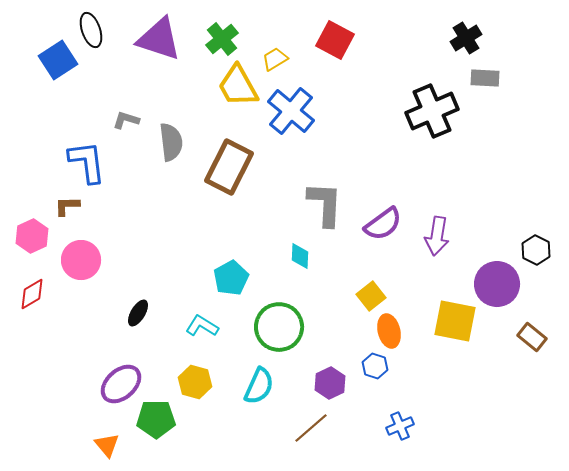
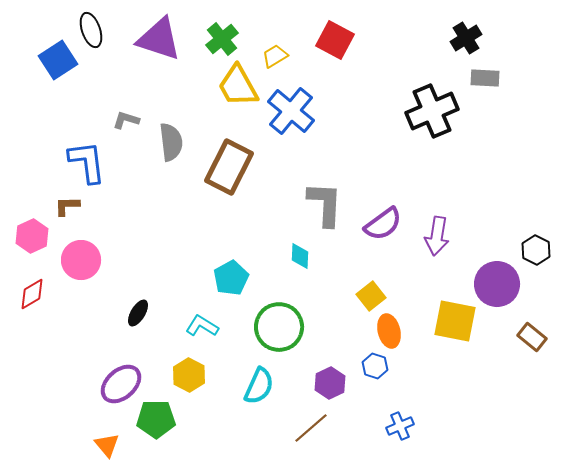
yellow trapezoid at (275, 59): moved 3 px up
yellow hexagon at (195, 382): moved 6 px left, 7 px up; rotated 12 degrees clockwise
